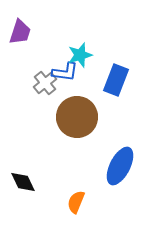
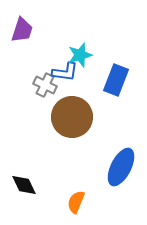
purple trapezoid: moved 2 px right, 2 px up
gray cross: moved 2 px down; rotated 25 degrees counterclockwise
brown circle: moved 5 px left
blue ellipse: moved 1 px right, 1 px down
black diamond: moved 1 px right, 3 px down
